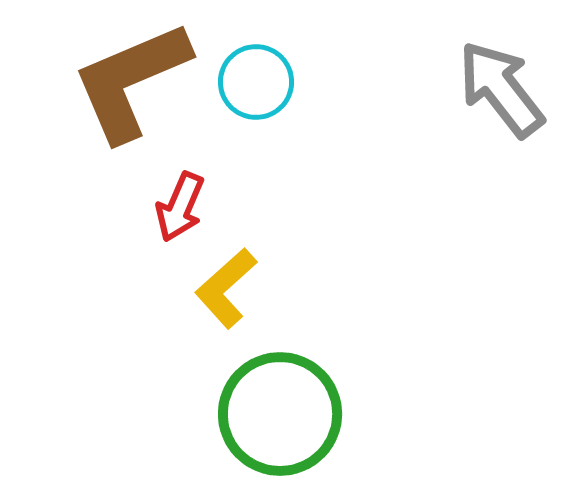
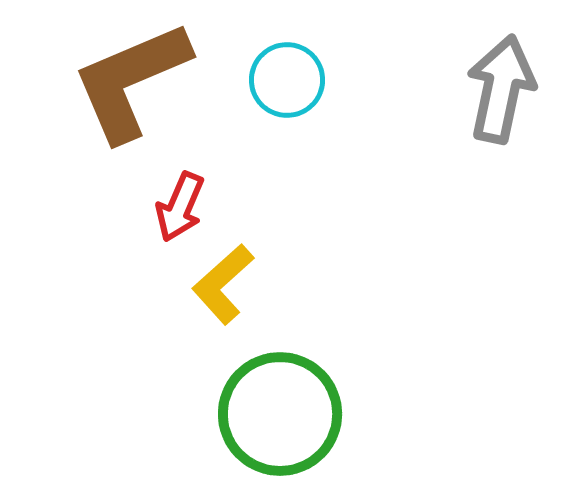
cyan circle: moved 31 px right, 2 px up
gray arrow: rotated 50 degrees clockwise
yellow L-shape: moved 3 px left, 4 px up
